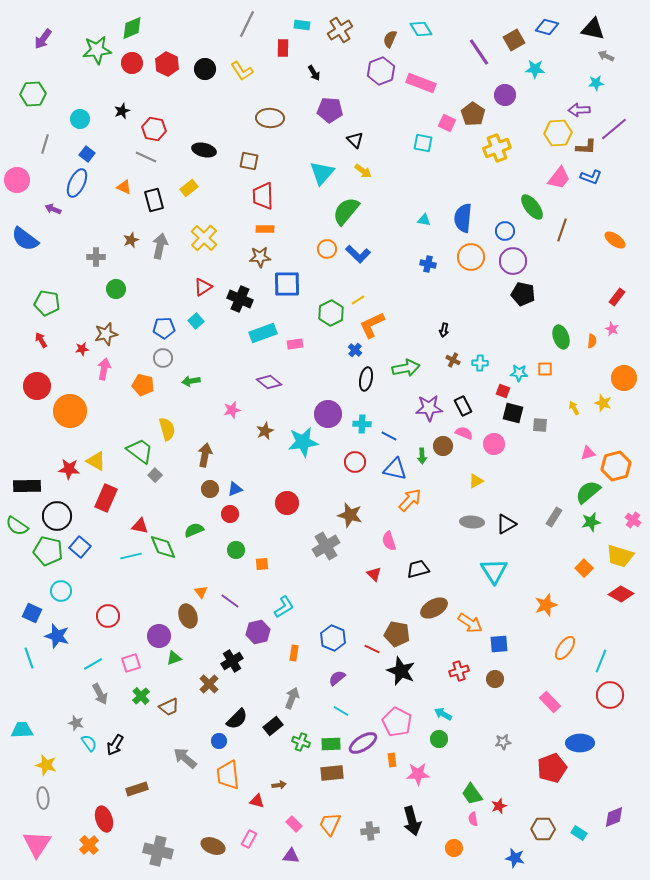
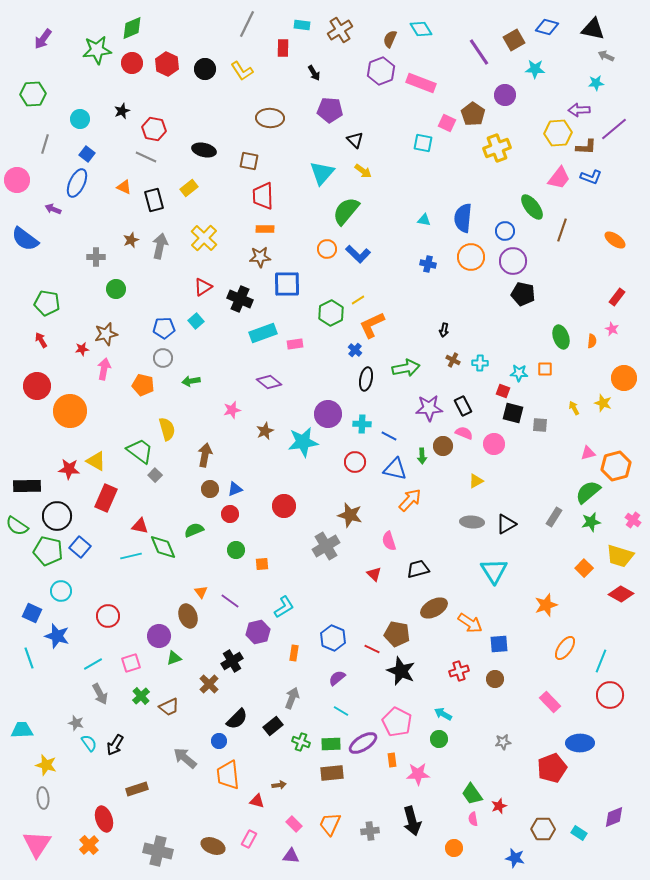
red circle at (287, 503): moved 3 px left, 3 px down
